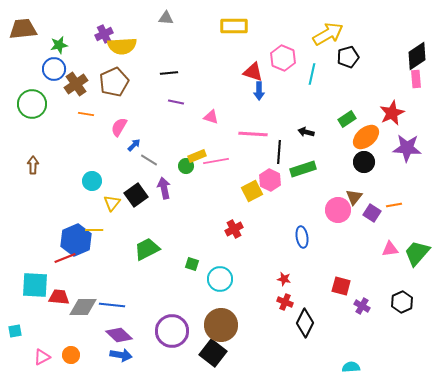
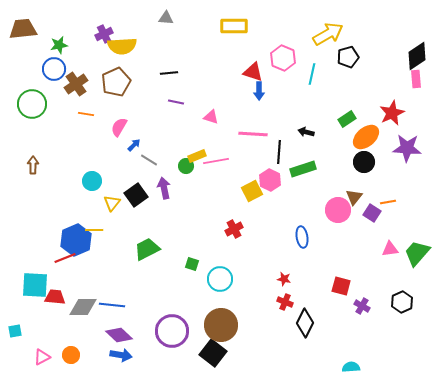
brown pentagon at (114, 82): moved 2 px right
orange line at (394, 205): moved 6 px left, 3 px up
red trapezoid at (59, 297): moved 4 px left
